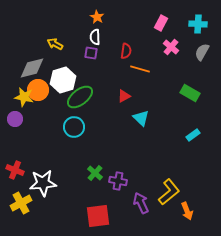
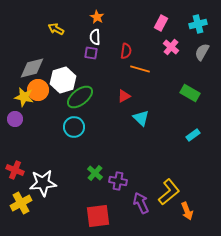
cyan cross: rotated 18 degrees counterclockwise
yellow arrow: moved 1 px right, 15 px up
